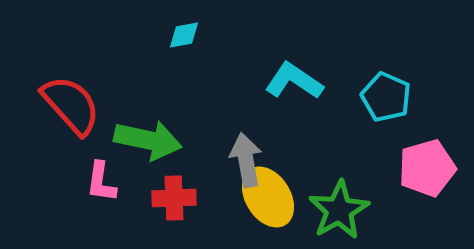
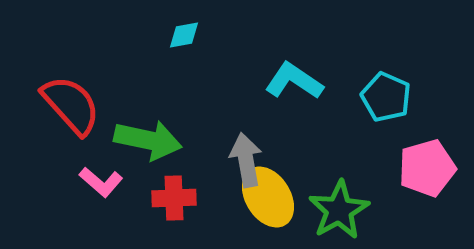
pink L-shape: rotated 57 degrees counterclockwise
